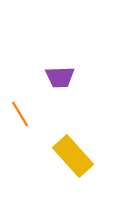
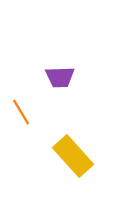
orange line: moved 1 px right, 2 px up
